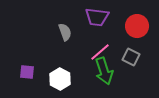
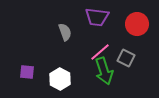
red circle: moved 2 px up
gray square: moved 5 px left, 1 px down
